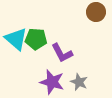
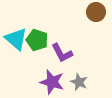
green pentagon: moved 1 px right, 1 px down; rotated 15 degrees clockwise
